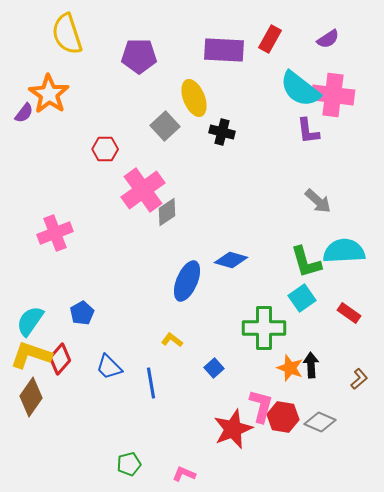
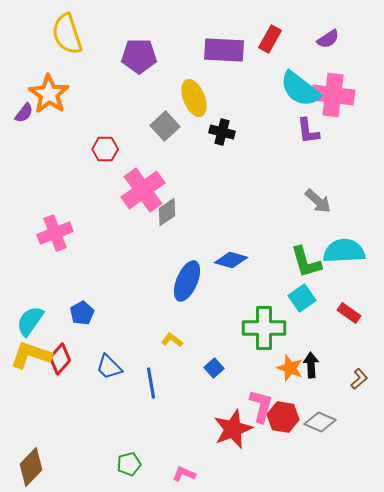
brown diamond at (31, 397): moved 70 px down; rotated 9 degrees clockwise
